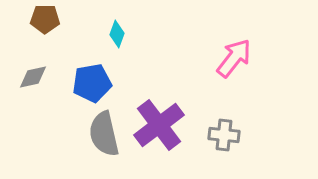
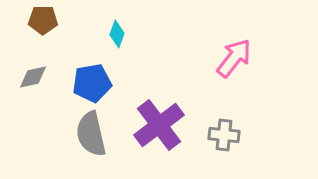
brown pentagon: moved 2 px left, 1 px down
gray semicircle: moved 13 px left
